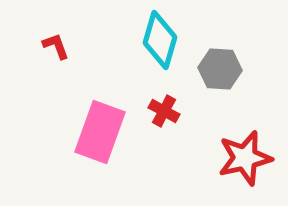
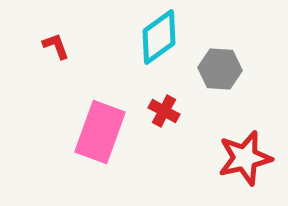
cyan diamond: moved 1 px left, 3 px up; rotated 38 degrees clockwise
